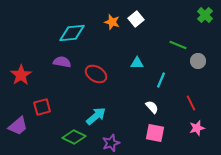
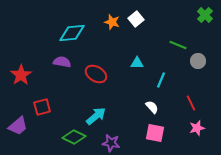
purple star: rotated 30 degrees clockwise
